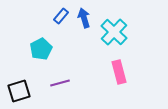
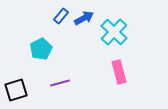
blue arrow: rotated 78 degrees clockwise
black square: moved 3 px left, 1 px up
